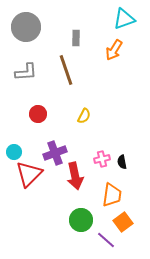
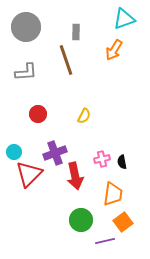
gray rectangle: moved 6 px up
brown line: moved 10 px up
orange trapezoid: moved 1 px right, 1 px up
purple line: moved 1 px left, 1 px down; rotated 54 degrees counterclockwise
